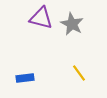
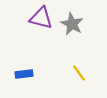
blue rectangle: moved 1 px left, 4 px up
